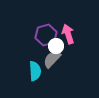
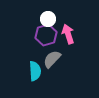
white circle: moved 8 px left, 27 px up
